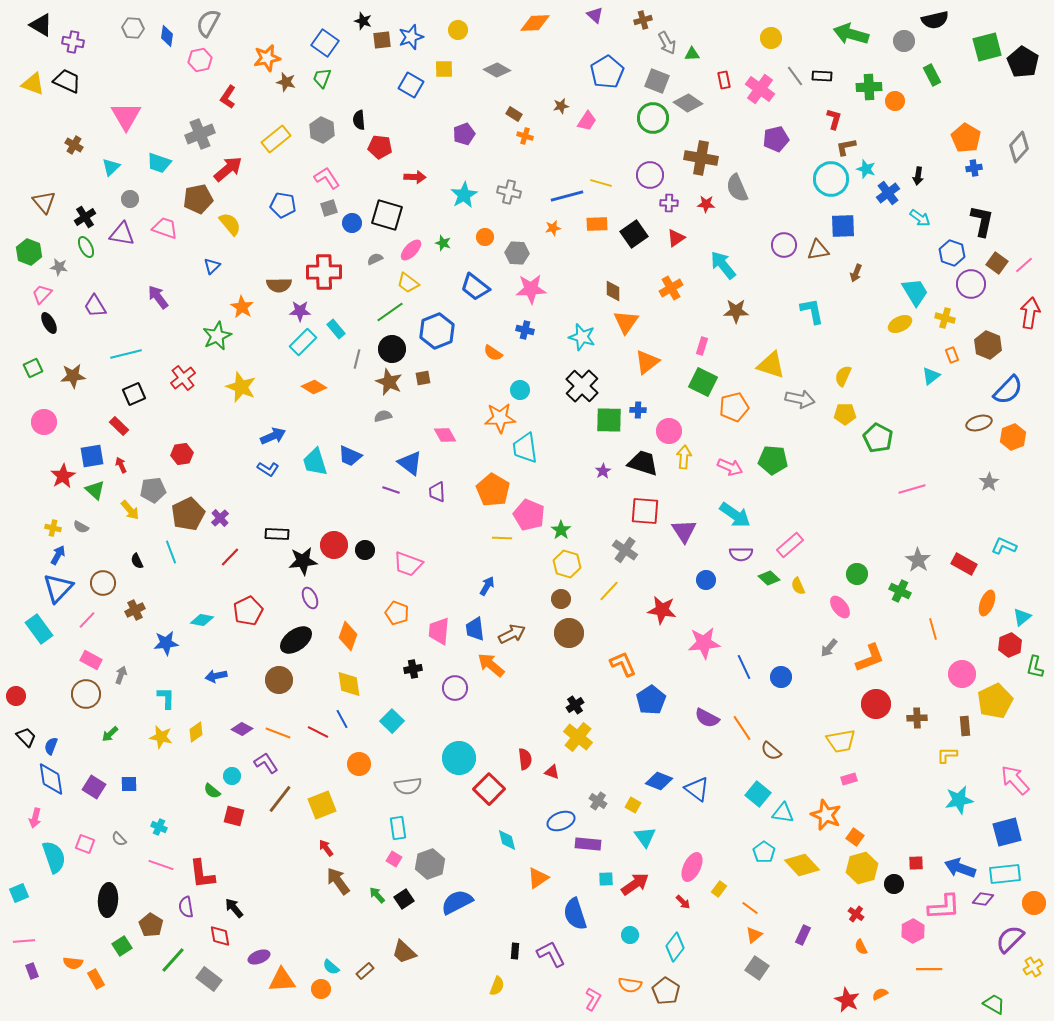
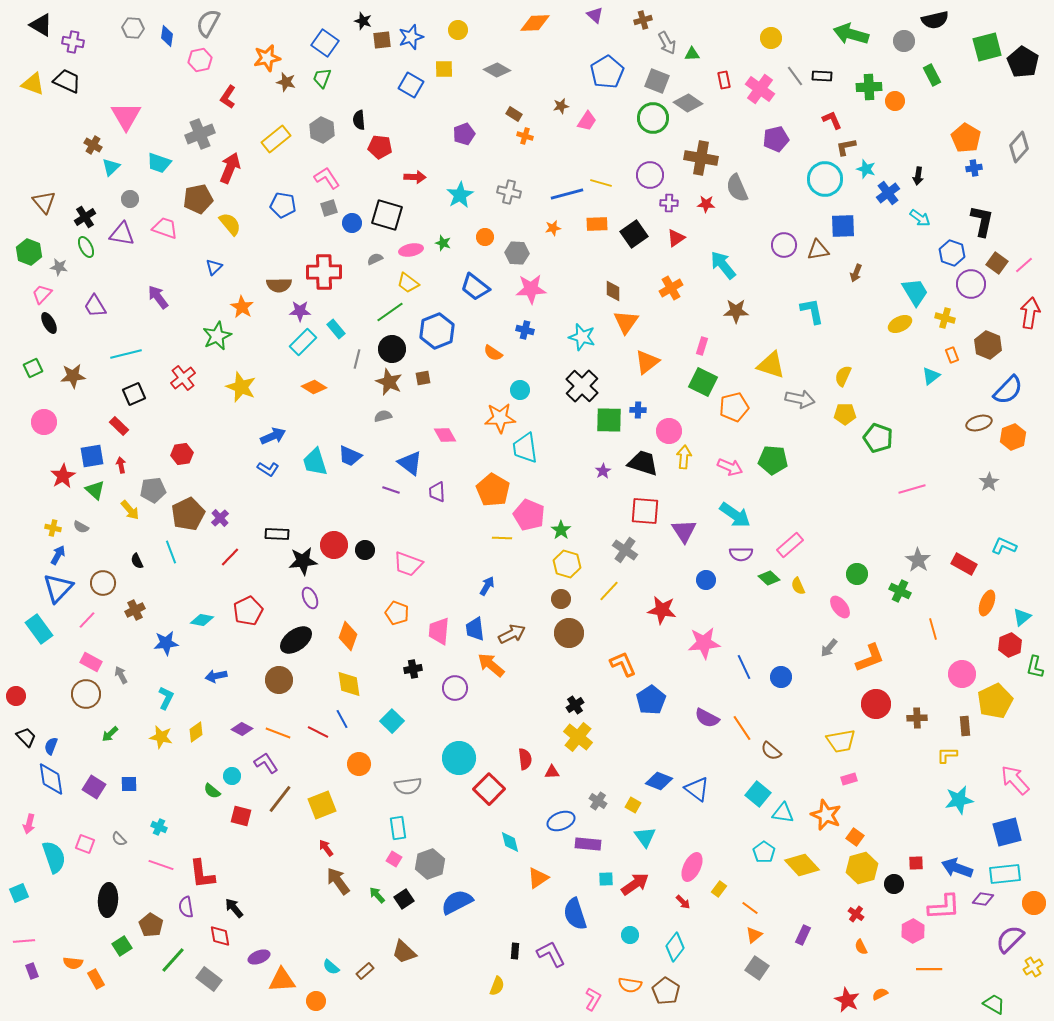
red L-shape at (834, 119): moved 2 px left, 1 px down; rotated 40 degrees counterclockwise
brown cross at (74, 145): moved 19 px right
red arrow at (228, 169): moved 2 px right, 1 px up; rotated 28 degrees counterclockwise
cyan circle at (831, 179): moved 6 px left
cyan star at (464, 195): moved 4 px left
blue line at (567, 196): moved 2 px up
pink ellipse at (411, 250): rotated 35 degrees clockwise
blue triangle at (212, 266): moved 2 px right, 1 px down
green pentagon at (878, 438): rotated 8 degrees counterclockwise
red arrow at (121, 465): rotated 14 degrees clockwise
pink rectangle at (91, 660): moved 2 px down
gray arrow at (121, 675): rotated 48 degrees counterclockwise
cyan L-shape at (166, 698): rotated 25 degrees clockwise
red triangle at (552, 772): rotated 21 degrees counterclockwise
red square at (234, 816): moved 7 px right
pink arrow at (35, 818): moved 6 px left, 6 px down
cyan diamond at (507, 840): moved 3 px right, 2 px down
blue arrow at (960, 868): moved 3 px left
orange circle at (321, 989): moved 5 px left, 12 px down
